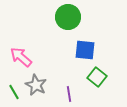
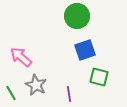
green circle: moved 9 px right, 1 px up
blue square: rotated 25 degrees counterclockwise
green square: moved 2 px right; rotated 24 degrees counterclockwise
green line: moved 3 px left, 1 px down
